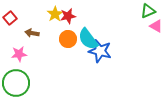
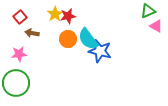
red square: moved 10 px right, 1 px up
